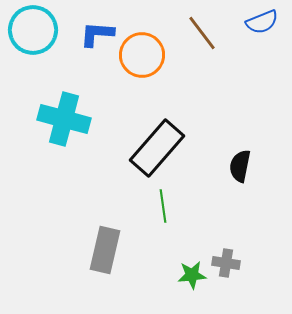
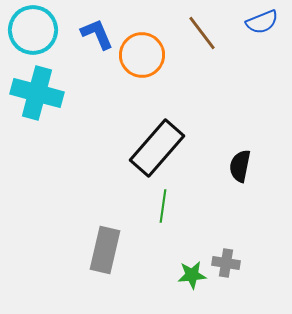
blue L-shape: rotated 63 degrees clockwise
cyan cross: moved 27 px left, 26 px up
green line: rotated 16 degrees clockwise
